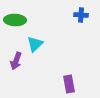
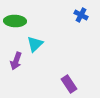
blue cross: rotated 24 degrees clockwise
green ellipse: moved 1 px down
purple rectangle: rotated 24 degrees counterclockwise
